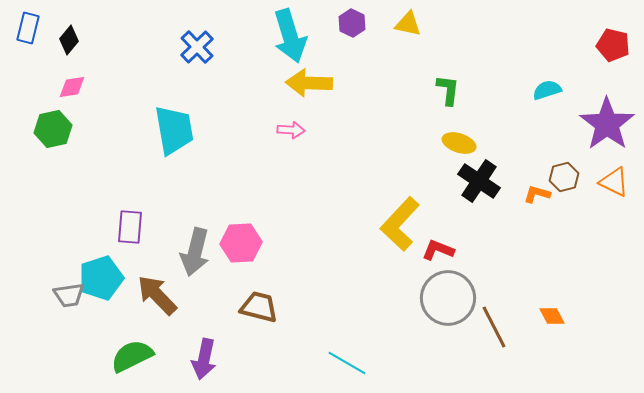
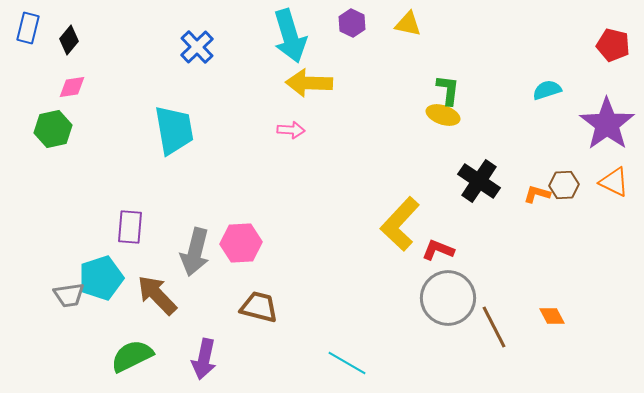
yellow ellipse: moved 16 px left, 28 px up
brown hexagon: moved 8 px down; rotated 12 degrees clockwise
